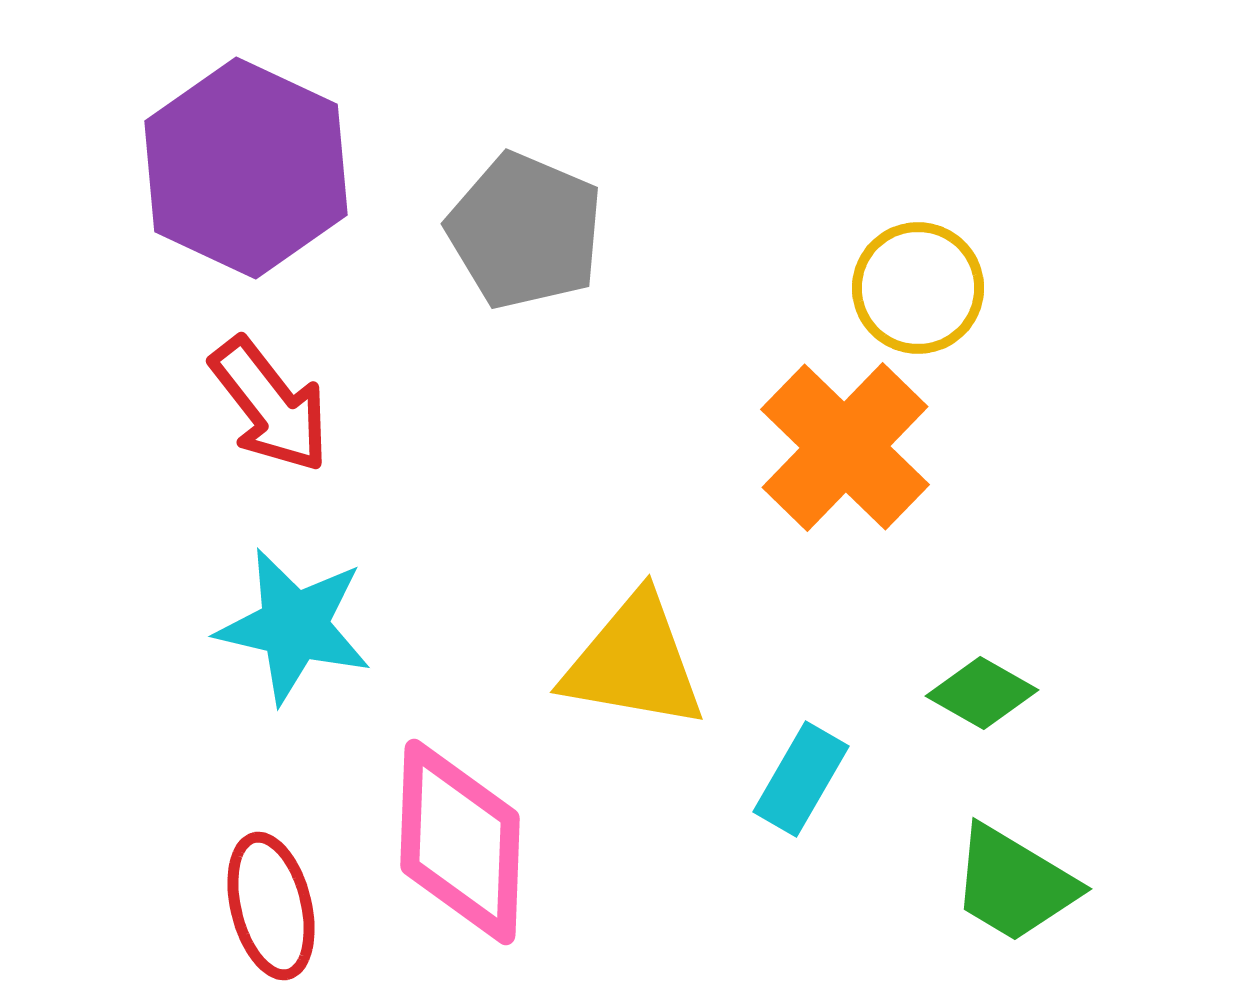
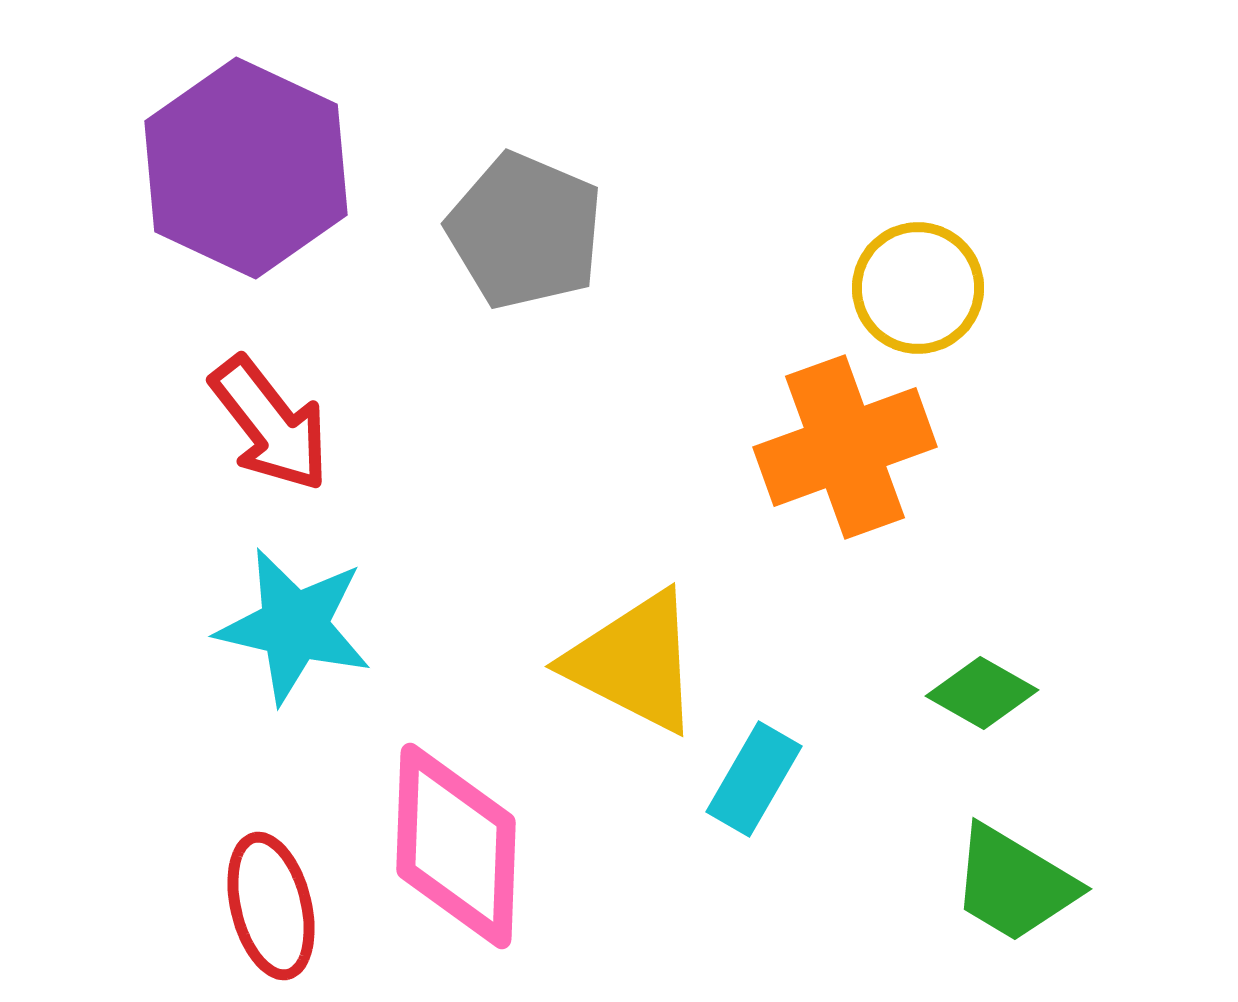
red arrow: moved 19 px down
orange cross: rotated 26 degrees clockwise
yellow triangle: rotated 17 degrees clockwise
cyan rectangle: moved 47 px left
pink diamond: moved 4 px left, 4 px down
